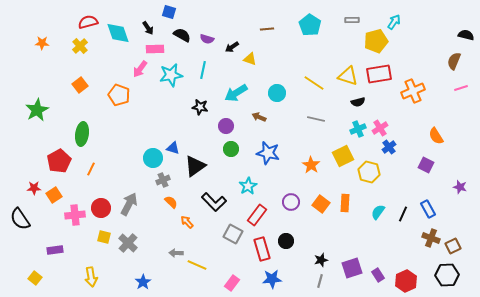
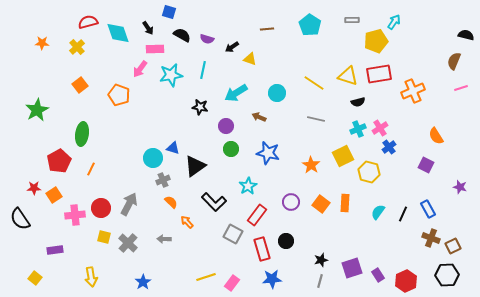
yellow cross at (80, 46): moved 3 px left, 1 px down
gray arrow at (176, 253): moved 12 px left, 14 px up
yellow line at (197, 265): moved 9 px right, 12 px down; rotated 42 degrees counterclockwise
